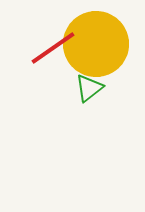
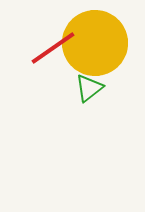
yellow circle: moved 1 px left, 1 px up
